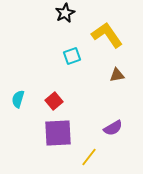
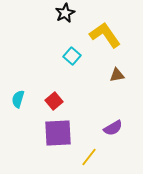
yellow L-shape: moved 2 px left
cyan square: rotated 30 degrees counterclockwise
